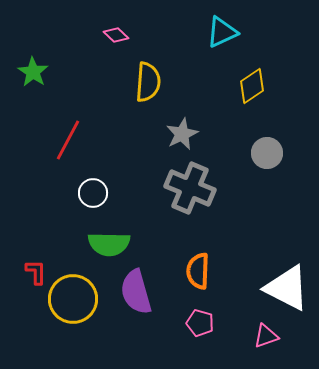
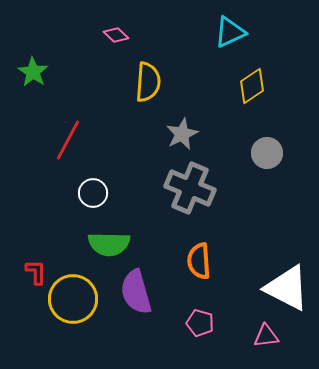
cyan triangle: moved 8 px right
orange semicircle: moved 1 px right, 10 px up; rotated 6 degrees counterclockwise
pink triangle: rotated 12 degrees clockwise
